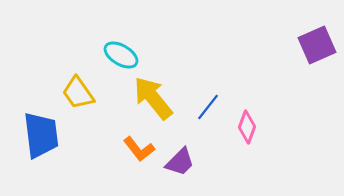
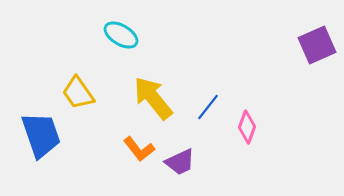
cyan ellipse: moved 20 px up
blue trapezoid: rotated 12 degrees counterclockwise
purple trapezoid: rotated 20 degrees clockwise
